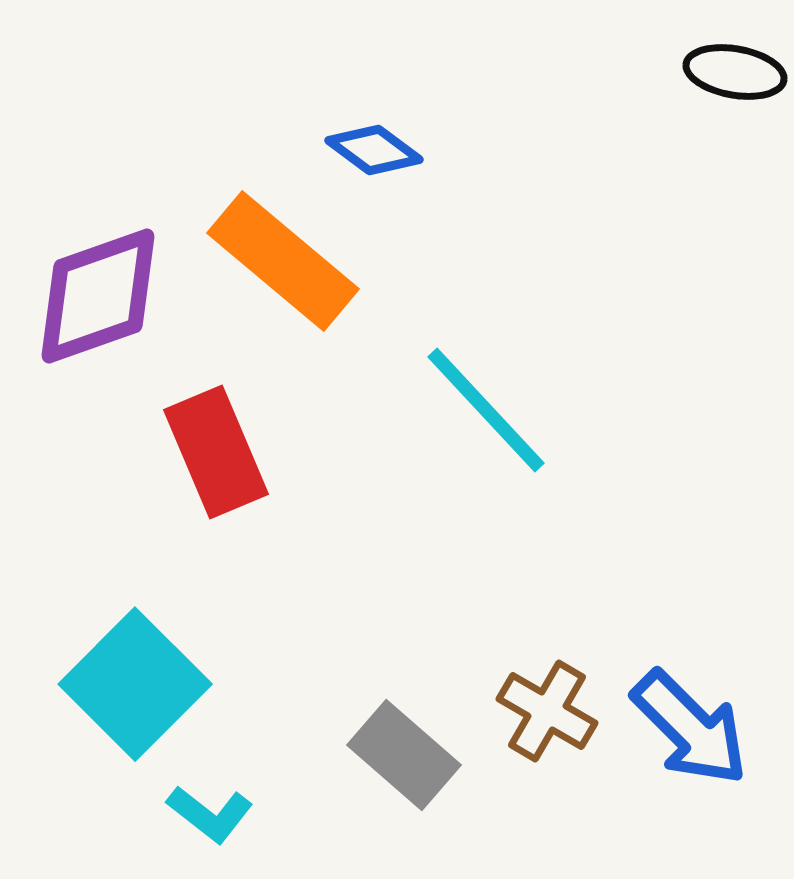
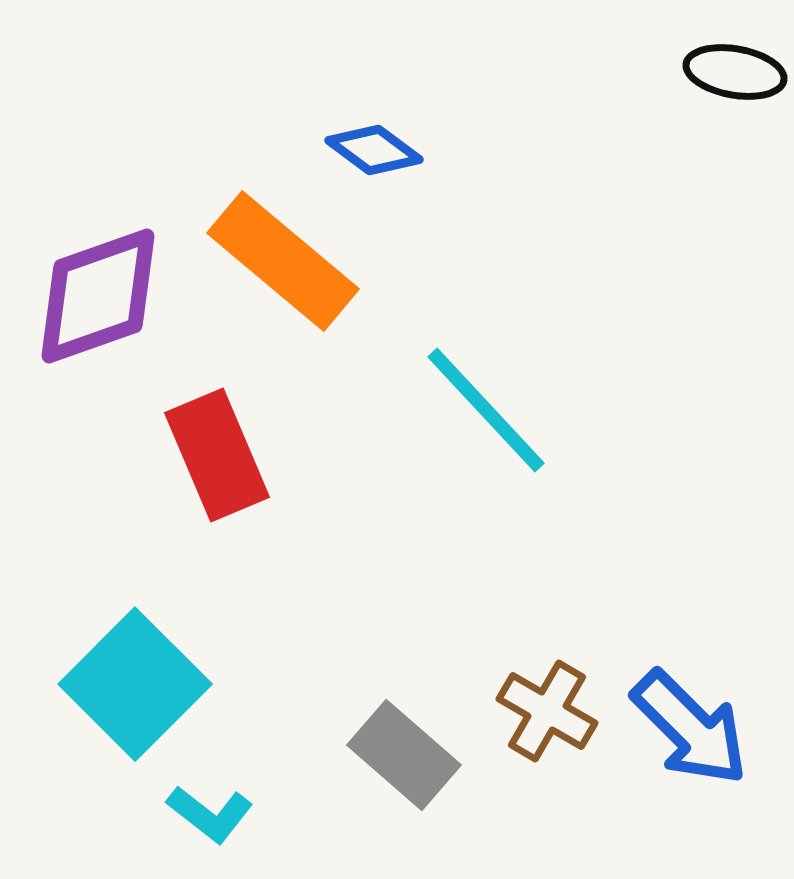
red rectangle: moved 1 px right, 3 px down
